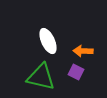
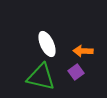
white ellipse: moved 1 px left, 3 px down
purple square: rotated 28 degrees clockwise
